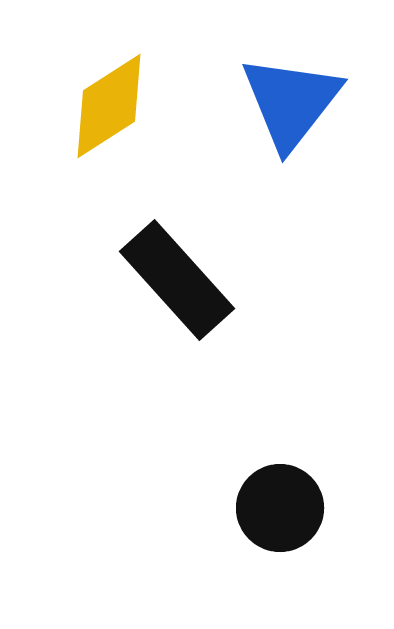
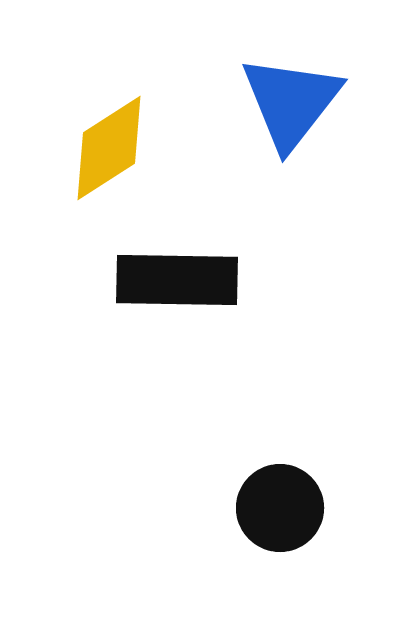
yellow diamond: moved 42 px down
black rectangle: rotated 47 degrees counterclockwise
